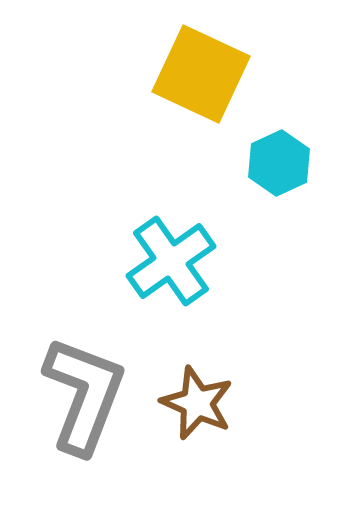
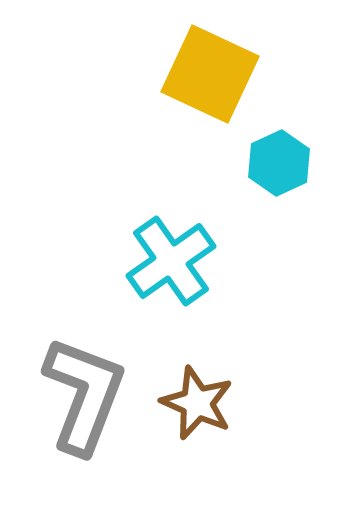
yellow square: moved 9 px right
